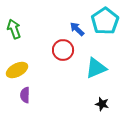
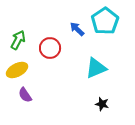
green arrow: moved 4 px right, 11 px down; rotated 48 degrees clockwise
red circle: moved 13 px left, 2 px up
purple semicircle: rotated 35 degrees counterclockwise
